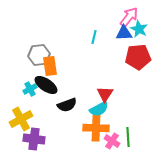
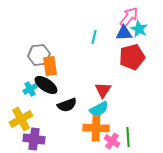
red pentagon: moved 6 px left; rotated 10 degrees counterclockwise
red triangle: moved 2 px left, 4 px up
